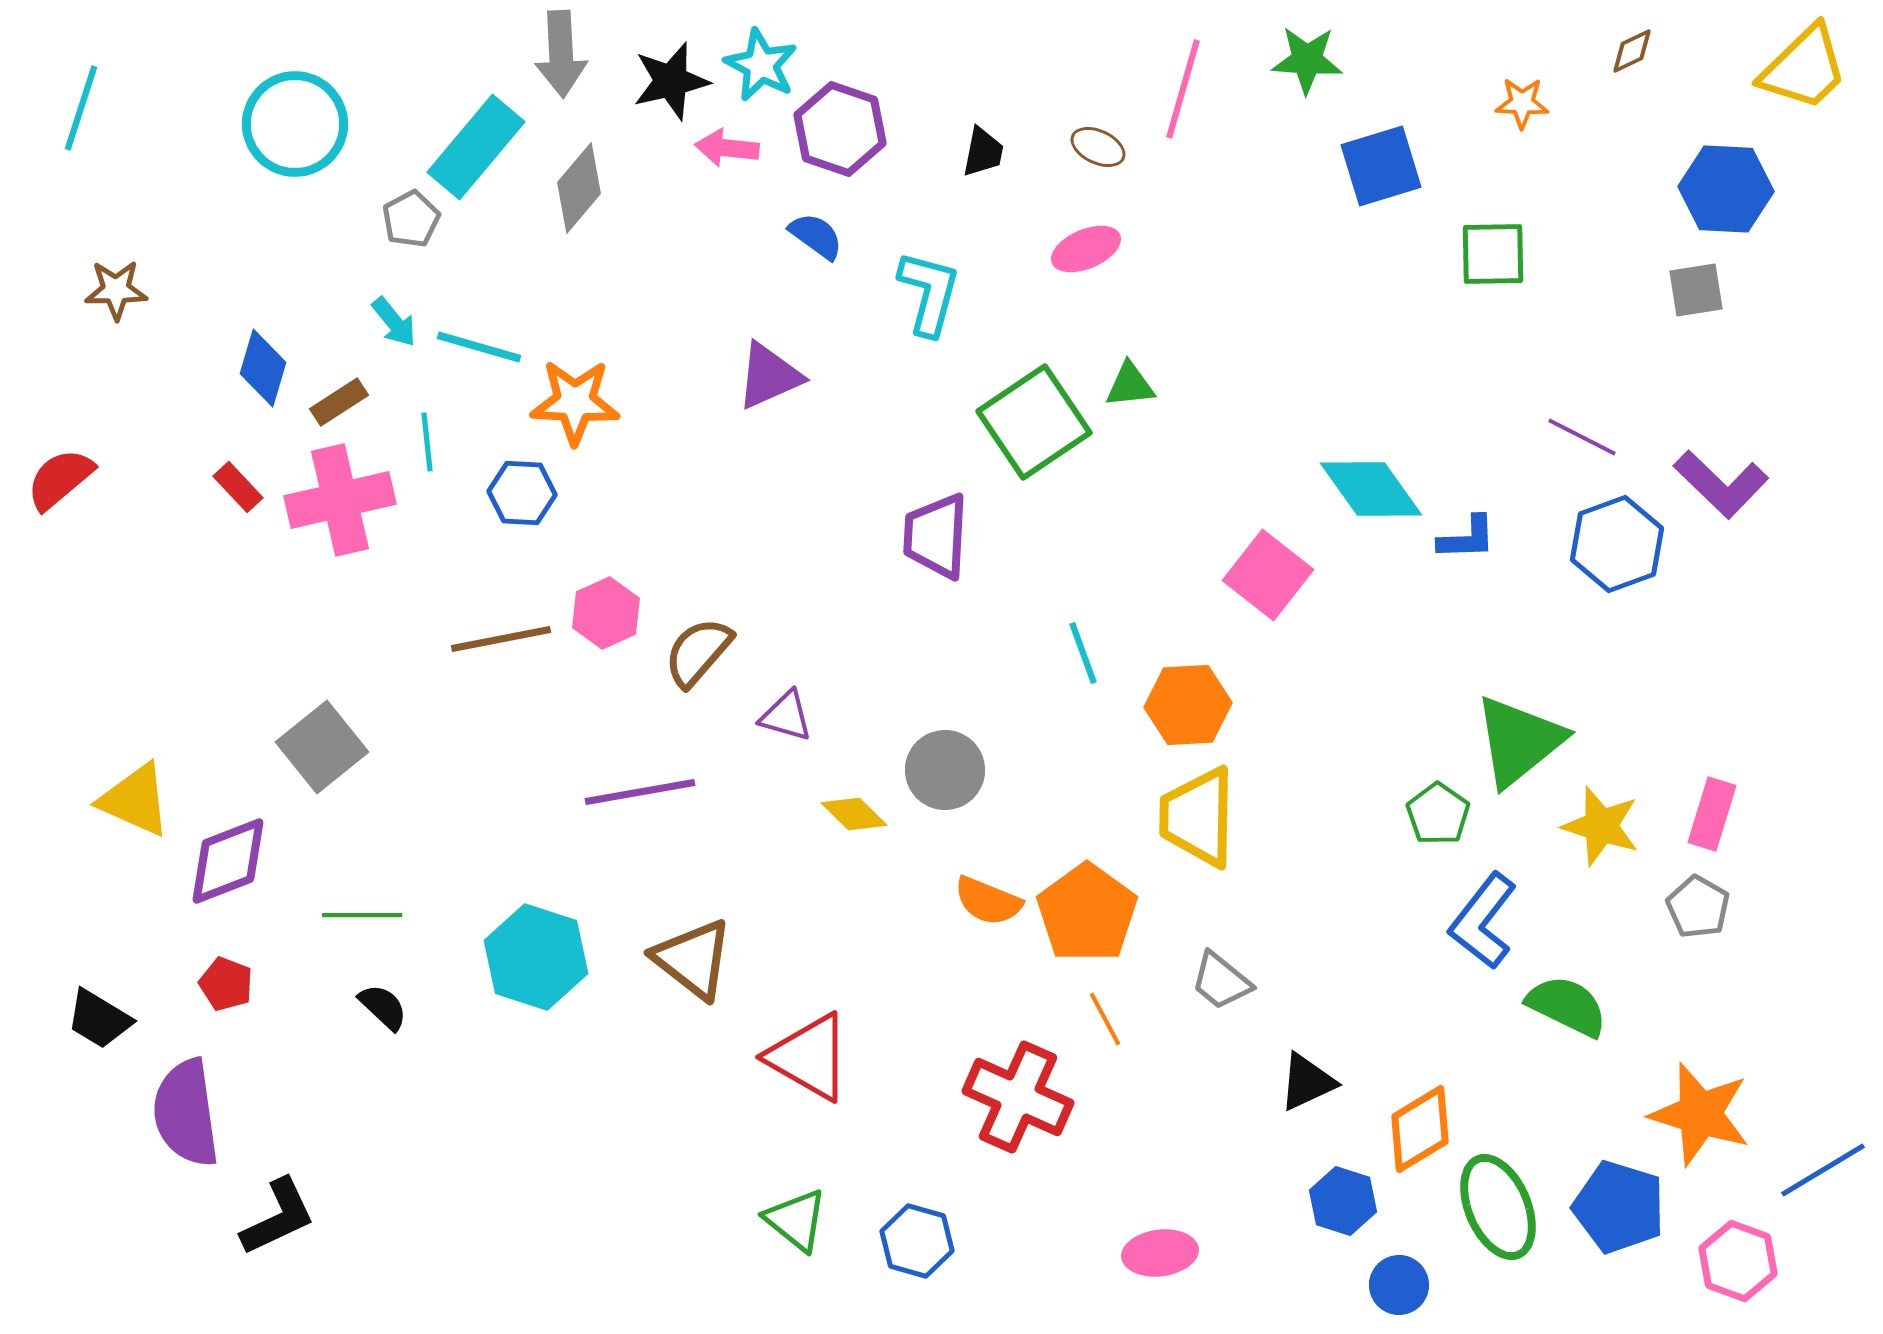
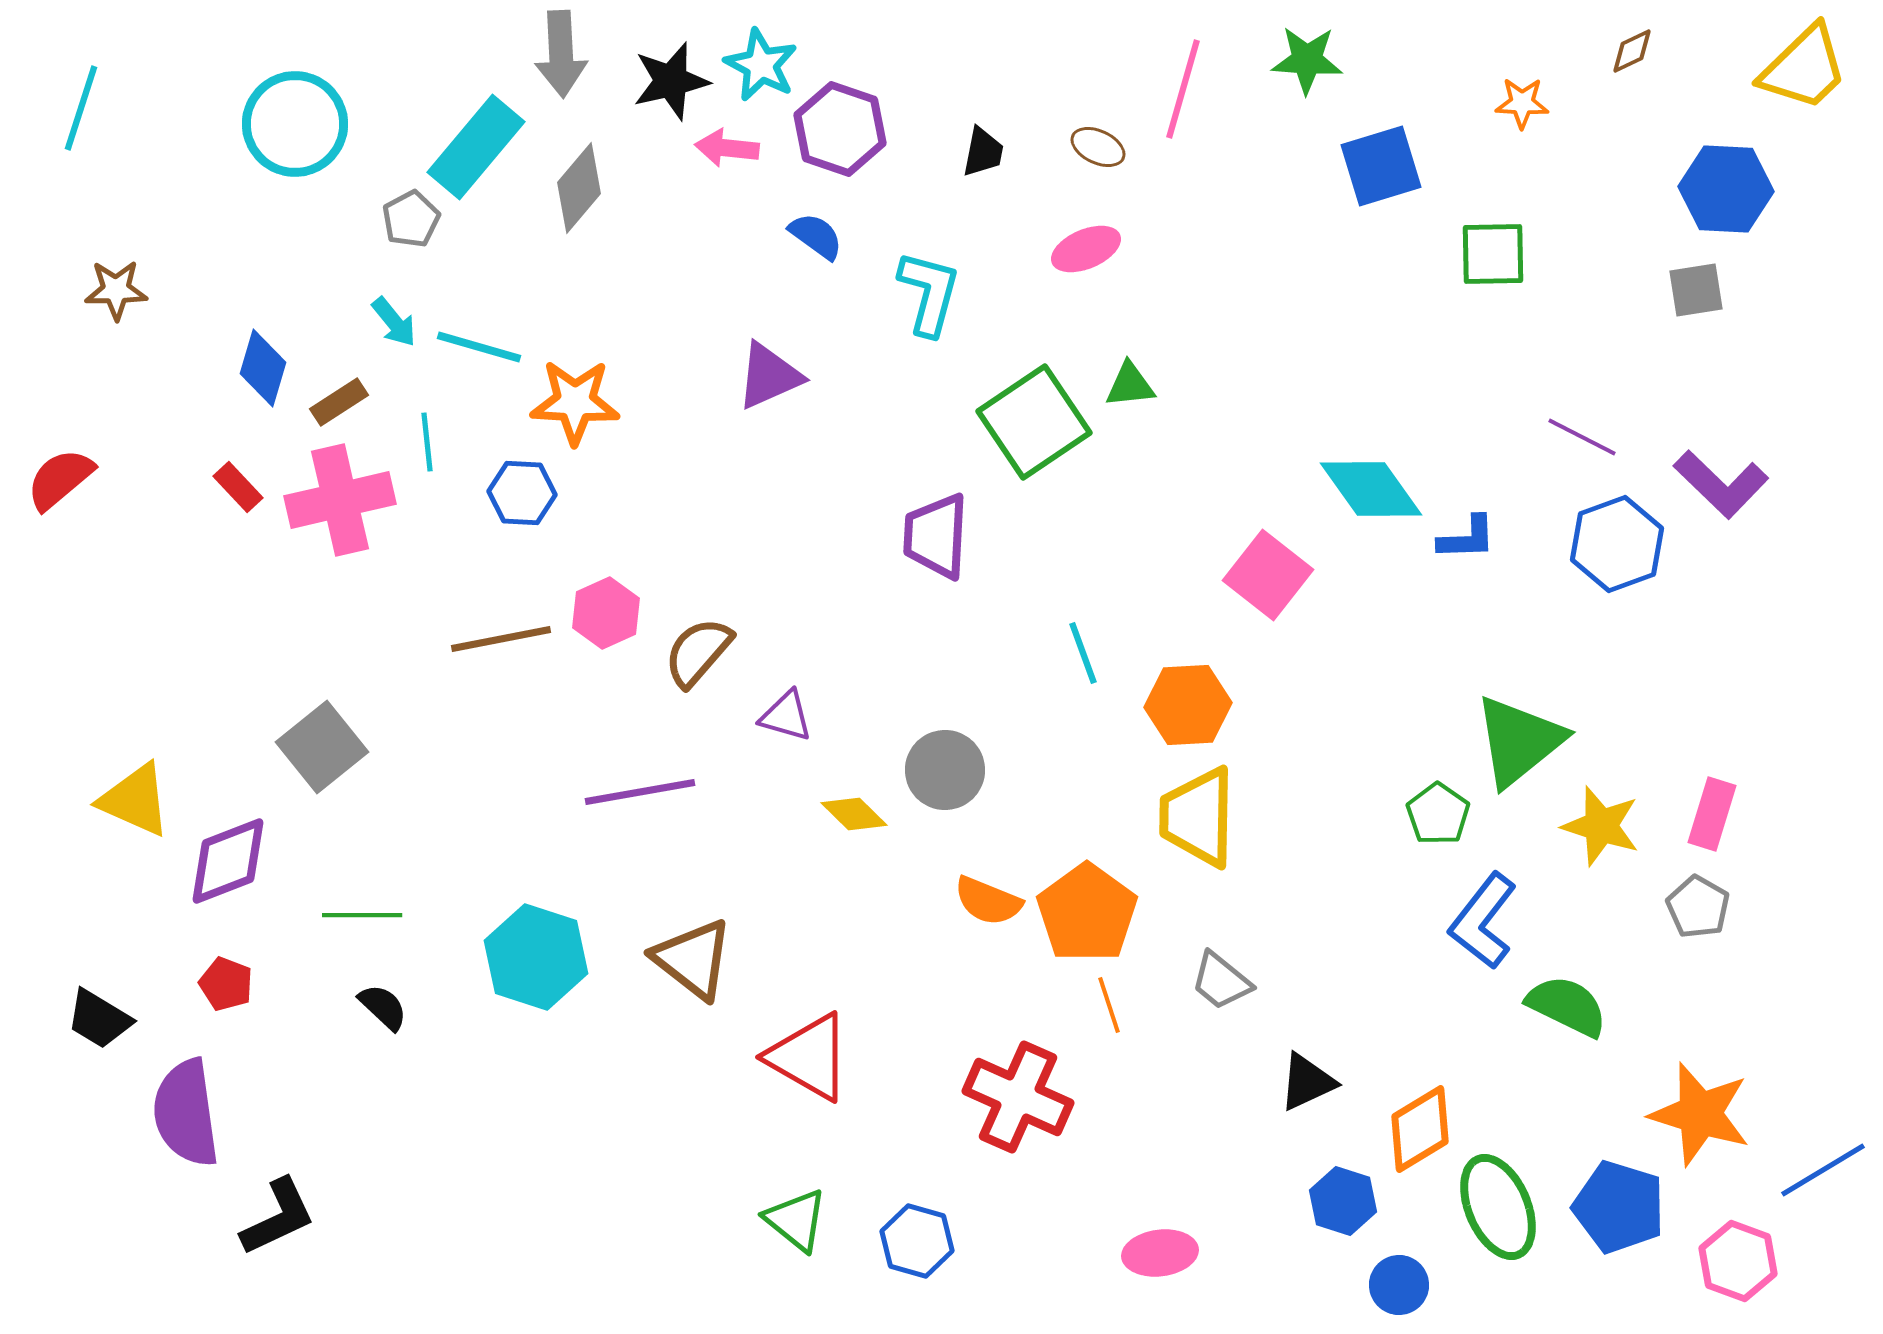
orange line at (1105, 1019): moved 4 px right, 14 px up; rotated 10 degrees clockwise
